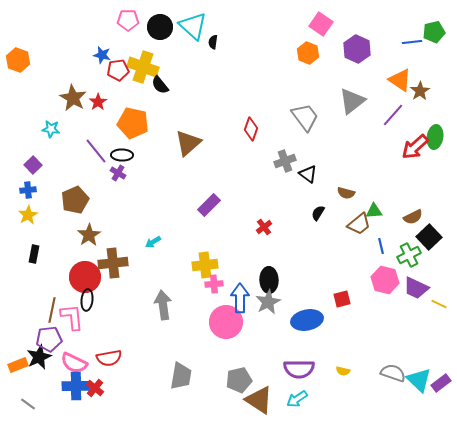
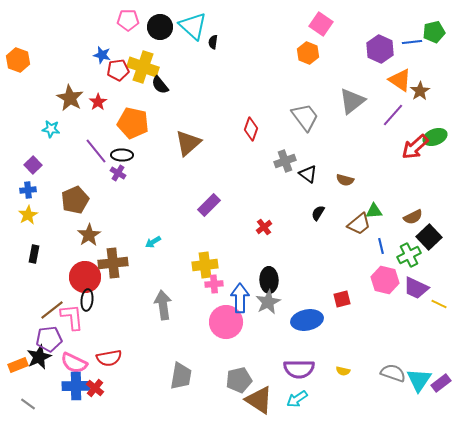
purple hexagon at (357, 49): moved 23 px right
brown star at (73, 98): moved 3 px left
green ellipse at (435, 137): rotated 60 degrees clockwise
brown semicircle at (346, 193): moved 1 px left, 13 px up
brown line at (52, 310): rotated 40 degrees clockwise
cyan triangle at (419, 380): rotated 20 degrees clockwise
